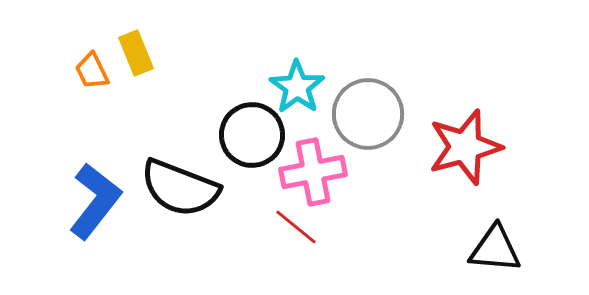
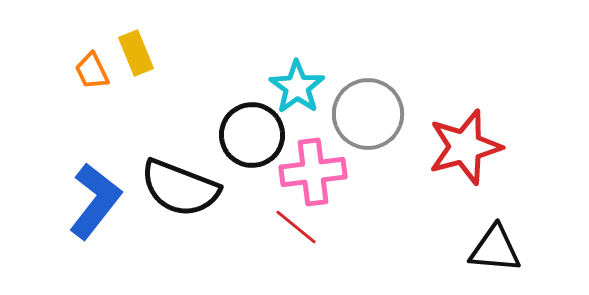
pink cross: rotated 4 degrees clockwise
